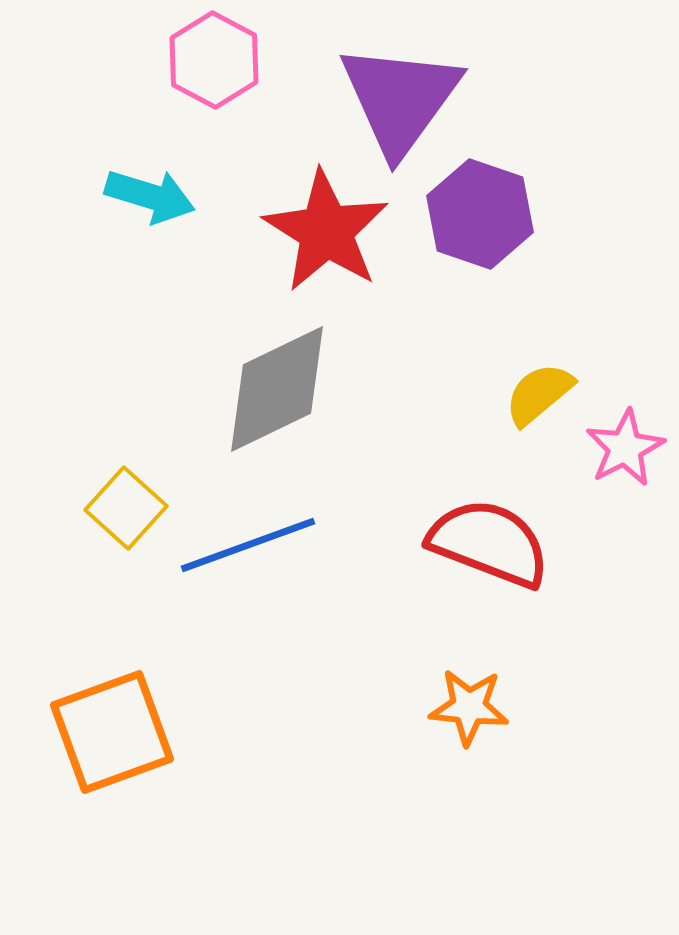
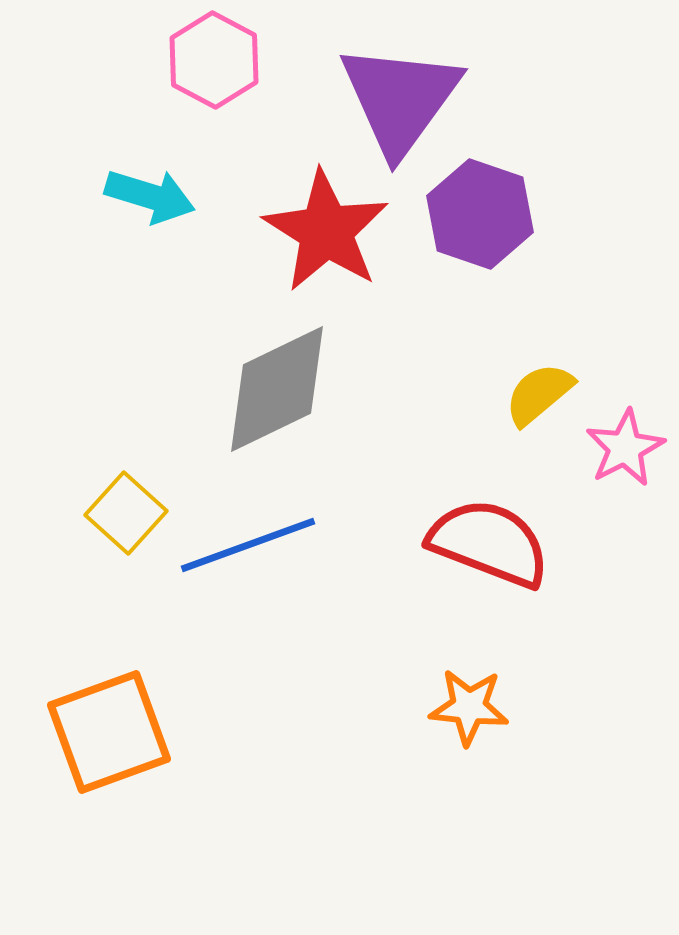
yellow square: moved 5 px down
orange square: moved 3 px left
